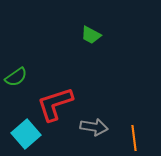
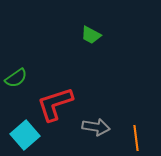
green semicircle: moved 1 px down
gray arrow: moved 2 px right
cyan square: moved 1 px left, 1 px down
orange line: moved 2 px right
